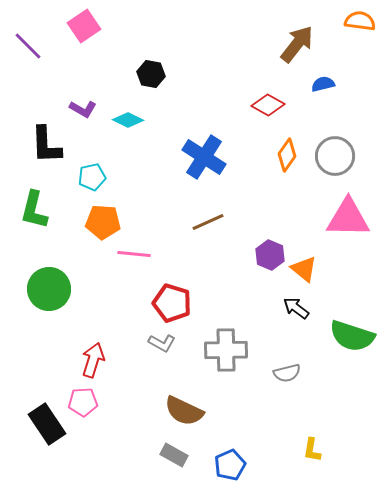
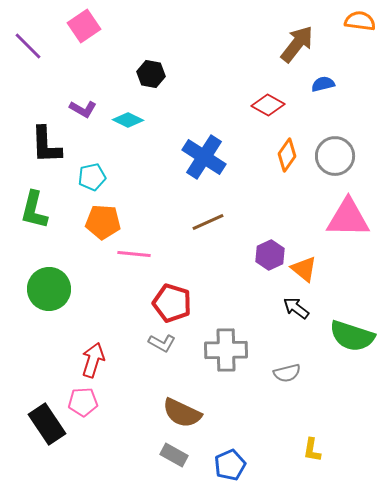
purple hexagon: rotated 12 degrees clockwise
brown semicircle: moved 2 px left, 2 px down
